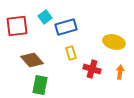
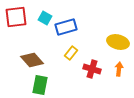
cyan square: moved 1 px down; rotated 24 degrees counterclockwise
red square: moved 1 px left, 9 px up
yellow ellipse: moved 4 px right
yellow rectangle: rotated 56 degrees clockwise
orange arrow: moved 1 px left, 3 px up
